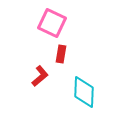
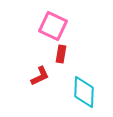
pink square: moved 1 px right, 3 px down
red L-shape: rotated 15 degrees clockwise
